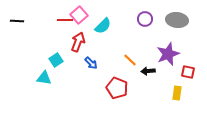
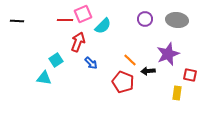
pink square: moved 4 px right, 1 px up; rotated 18 degrees clockwise
red square: moved 2 px right, 3 px down
red pentagon: moved 6 px right, 6 px up
